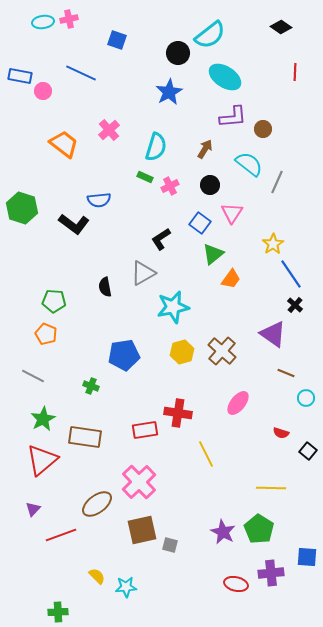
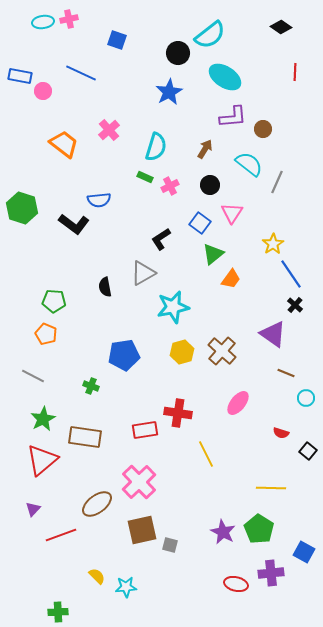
blue square at (307, 557): moved 3 px left, 5 px up; rotated 25 degrees clockwise
